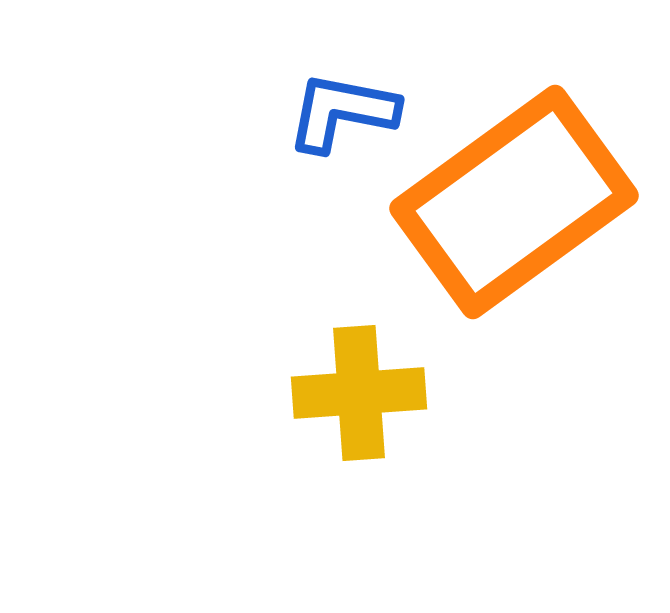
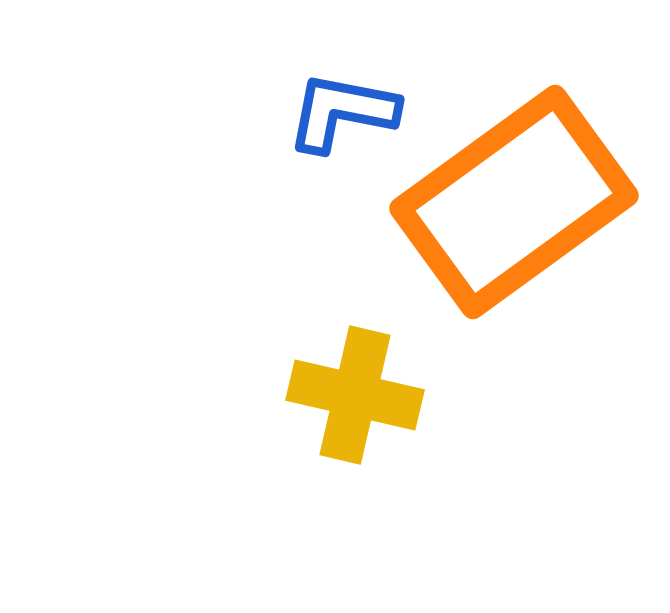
yellow cross: moved 4 px left, 2 px down; rotated 17 degrees clockwise
